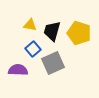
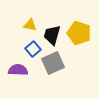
black trapezoid: moved 4 px down
